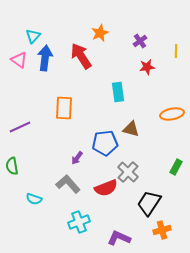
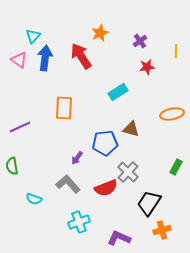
cyan rectangle: rotated 66 degrees clockwise
